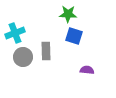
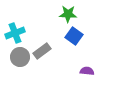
blue square: rotated 18 degrees clockwise
gray rectangle: moved 4 px left; rotated 54 degrees clockwise
gray circle: moved 3 px left
purple semicircle: moved 1 px down
